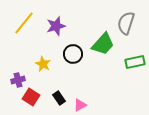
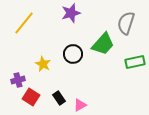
purple star: moved 15 px right, 13 px up
